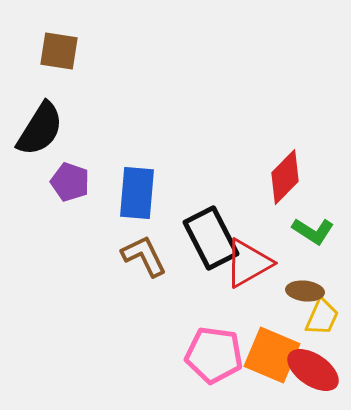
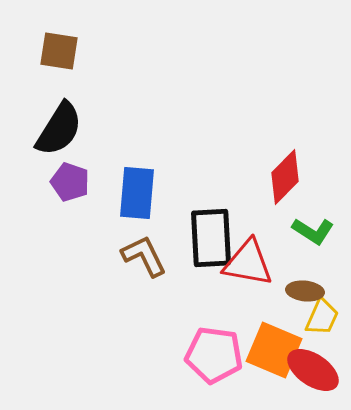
black semicircle: moved 19 px right
black rectangle: rotated 24 degrees clockwise
red triangle: rotated 40 degrees clockwise
orange square: moved 2 px right, 5 px up
